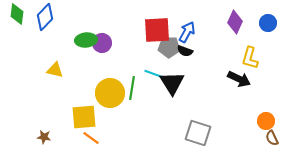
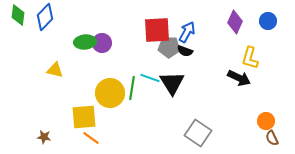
green diamond: moved 1 px right, 1 px down
blue circle: moved 2 px up
green ellipse: moved 1 px left, 2 px down
cyan line: moved 4 px left, 4 px down
black arrow: moved 1 px up
gray square: rotated 16 degrees clockwise
